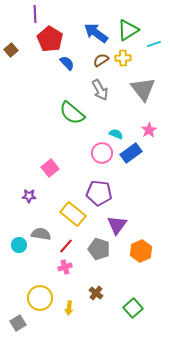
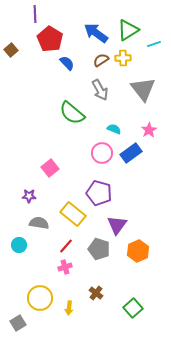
cyan semicircle: moved 2 px left, 5 px up
purple pentagon: rotated 10 degrees clockwise
gray semicircle: moved 2 px left, 11 px up
orange hexagon: moved 3 px left
